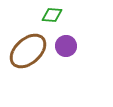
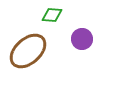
purple circle: moved 16 px right, 7 px up
